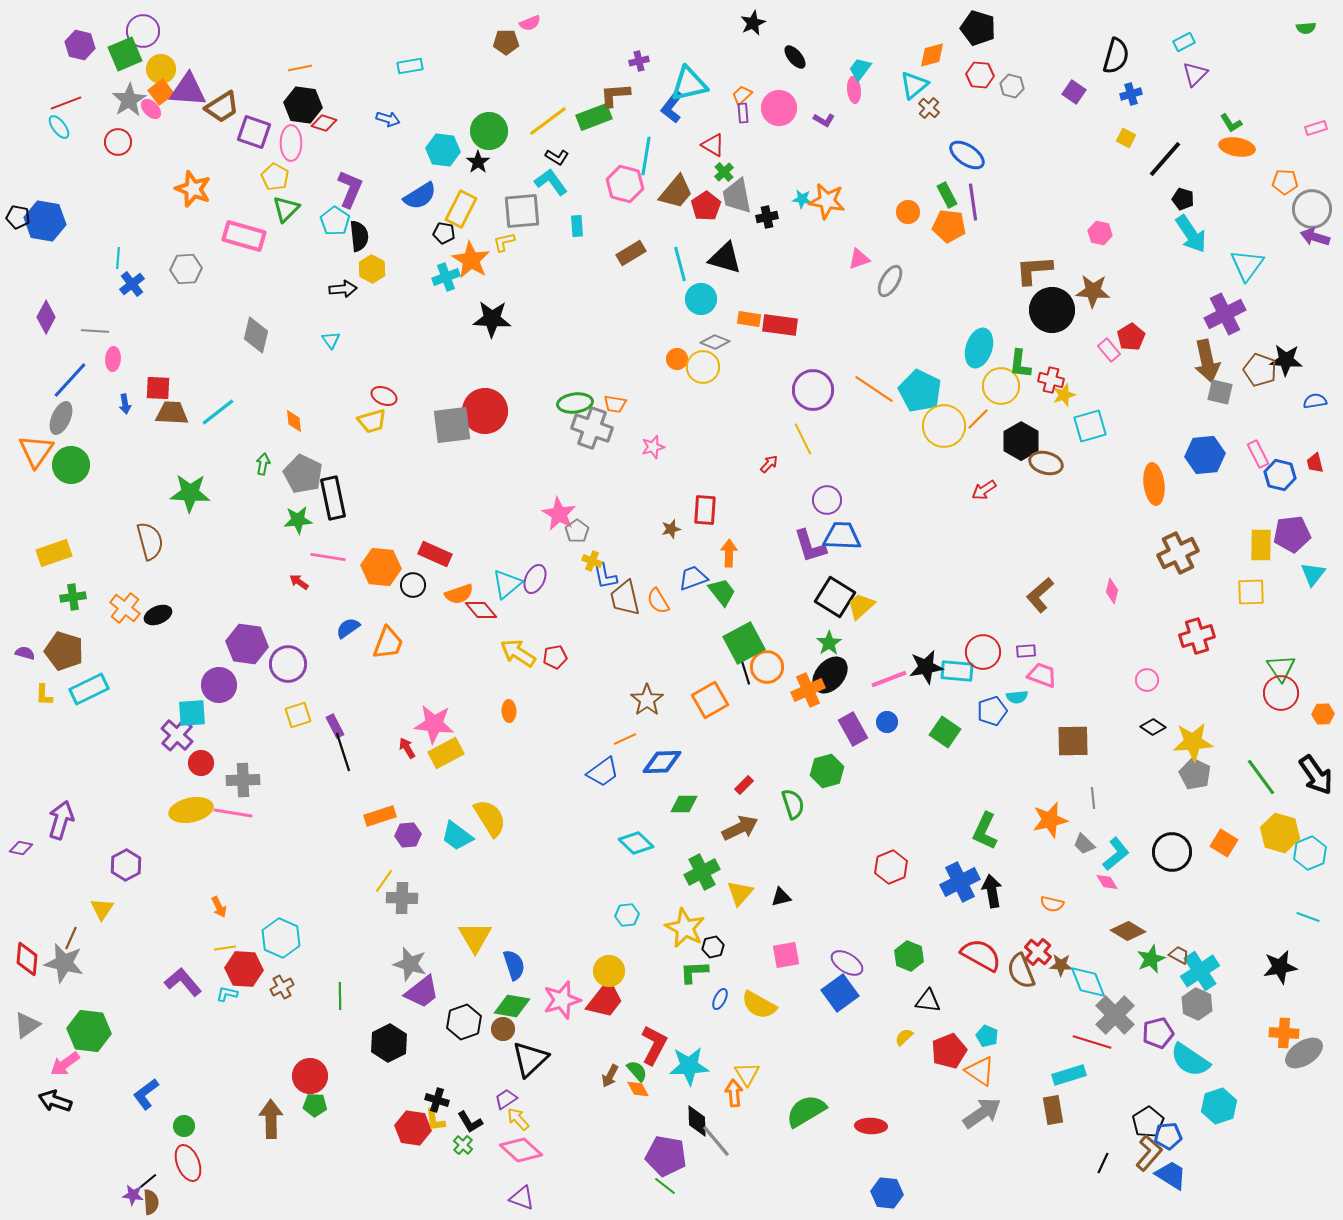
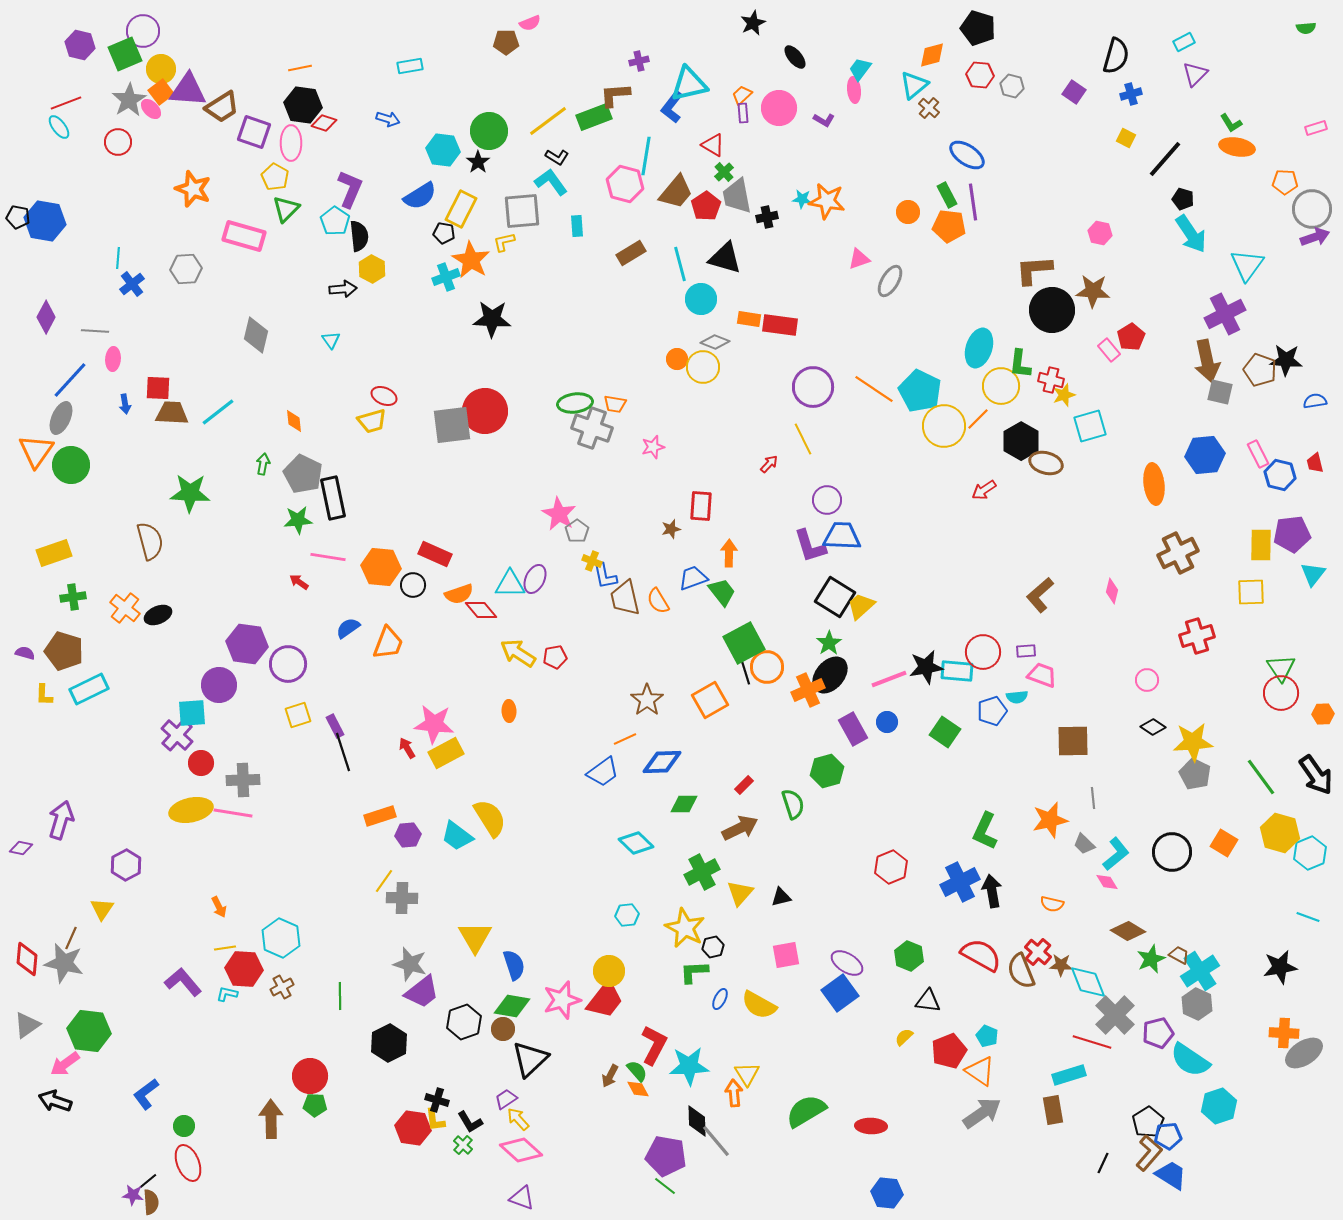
purple arrow at (1315, 237): rotated 144 degrees clockwise
purple circle at (813, 390): moved 3 px up
red rectangle at (705, 510): moved 4 px left, 4 px up
cyan triangle at (507, 584): moved 3 px right; rotated 40 degrees clockwise
